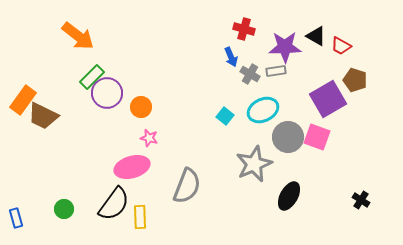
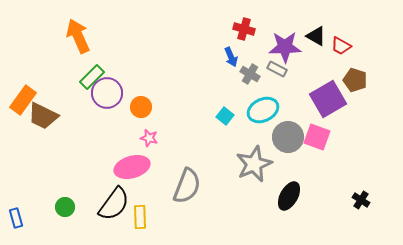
orange arrow: rotated 152 degrees counterclockwise
gray rectangle: moved 1 px right, 2 px up; rotated 36 degrees clockwise
green circle: moved 1 px right, 2 px up
